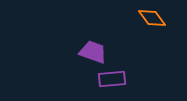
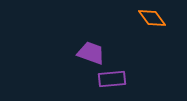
purple trapezoid: moved 2 px left, 1 px down
